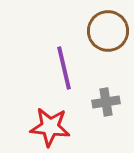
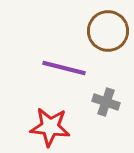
purple line: rotated 63 degrees counterclockwise
gray cross: rotated 28 degrees clockwise
